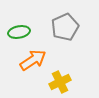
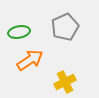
orange arrow: moved 3 px left
yellow cross: moved 5 px right
